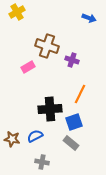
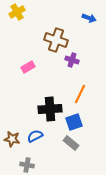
brown cross: moved 9 px right, 6 px up
gray cross: moved 15 px left, 3 px down
